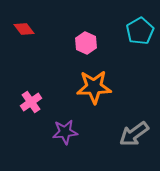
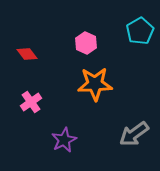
red diamond: moved 3 px right, 25 px down
orange star: moved 1 px right, 3 px up
purple star: moved 1 px left, 8 px down; rotated 20 degrees counterclockwise
